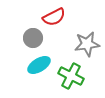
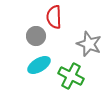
red semicircle: rotated 115 degrees clockwise
gray circle: moved 3 px right, 2 px up
gray star: moved 2 px right; rotated 30 degrees clockwise
